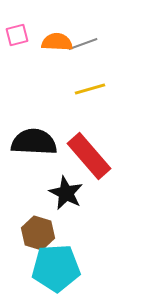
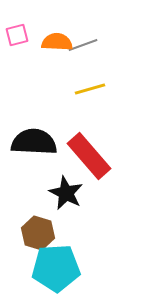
gray line: moved 1 px down
